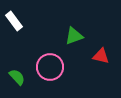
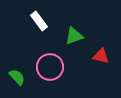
white rectangle: moved 25 px right
